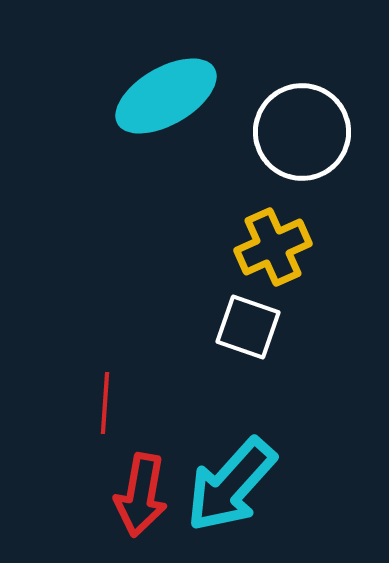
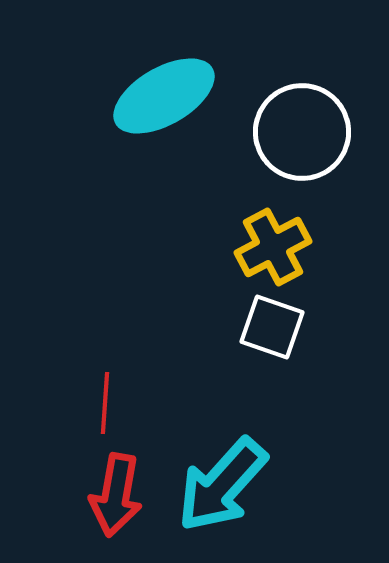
cyan ellipse: moved 2 px left
yellow cross: rotated 4 degrees counterclockwise
white square: moved 24 px right
cyan arrow: moved 9 px left
red arrow: moved 25 px left
